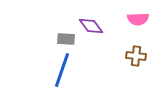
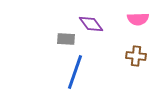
purple diamond: moved 2 px up
blue line: moved 13 px right, 2 px down
